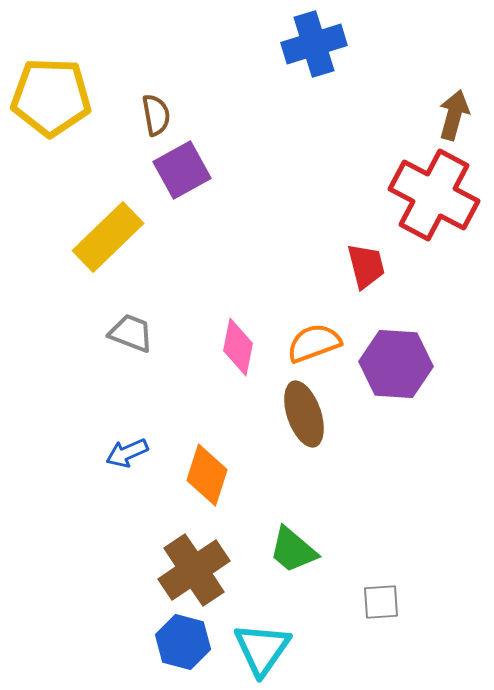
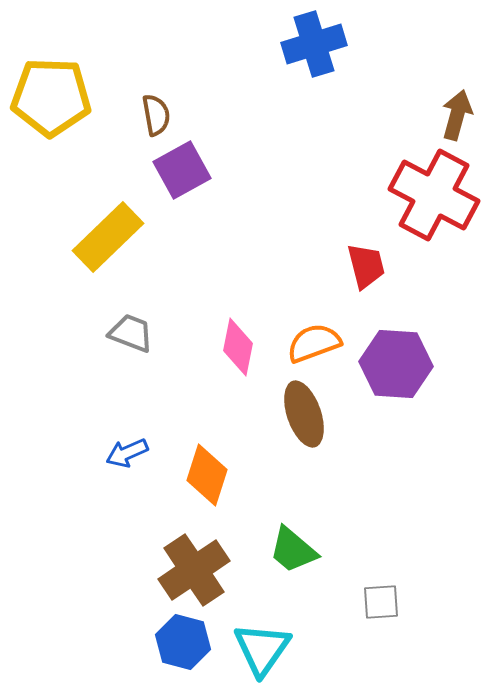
brown arrow: moved 3 px right
